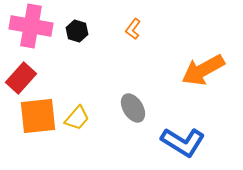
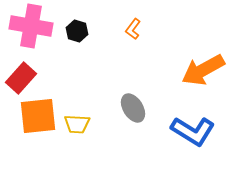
yellow trapezoid: moved 6 px down; rotated 52 degrees clockwise
blue L-shape: moved 10 px right, 11 px up
